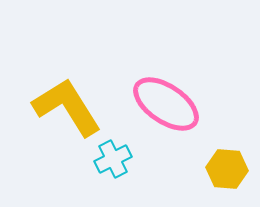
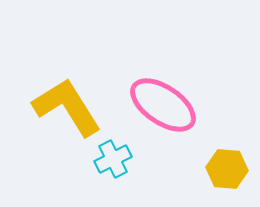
pink ellipse: moved 3 px left, 1 px down
